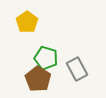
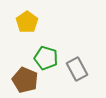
brown pentagon: moved 13 px left, 1 px down; rotated 10 degrees counterclockwise
